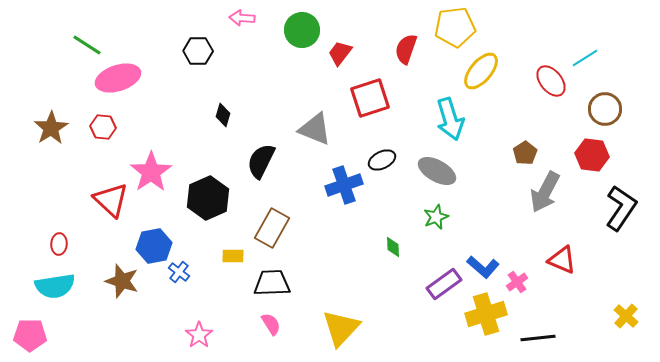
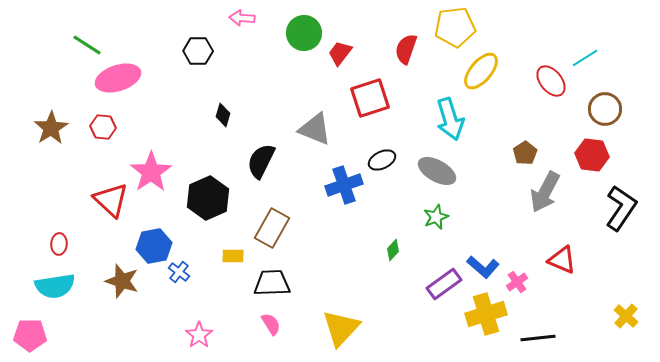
green circle at (302, 30): moved 2 px right, 3 px down
green diamond at (393, 247): moved 3 px down; rotated 45 degrees clockwise
